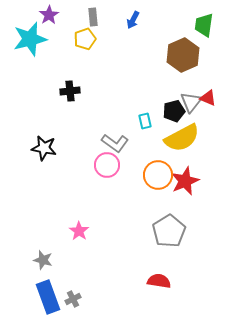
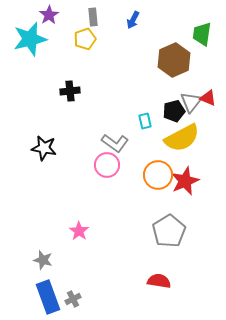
green trapezoid: moved 2 px left, 9 px down
brown hexagon: moved 9 px left, 5 px down
